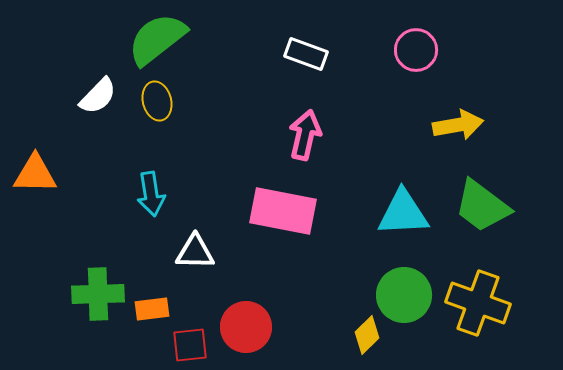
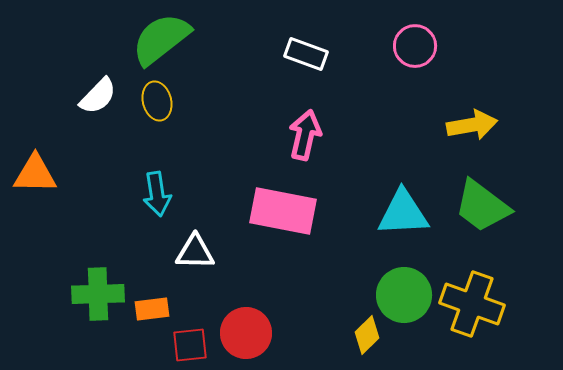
green semicircle: moved 4 px right
pink circle: moved 1 px left, 4 px up
yellow arrow: moved 14 px right
cyan arrow: moved 6 px right
yellow cross: moved 6 px left, 1 px down
red circle: moved 6 px down
